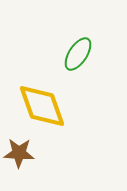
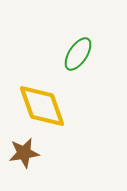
brown star: moved 5 px right; rotated 12 degrees counterclockwise
